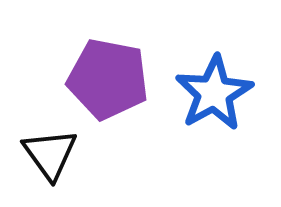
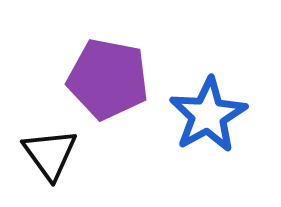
blue star: moved 6 px left, 22 px down
